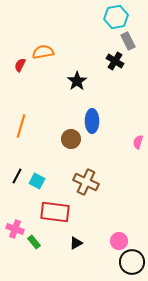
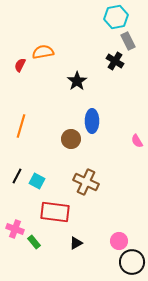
pink semicircle: moved 1 px left, 1 px up; rotated 48 degrees counterclockwise
